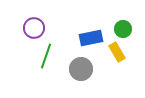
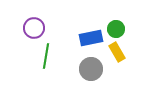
green circle: moved 7 px left
green line: rotated 10 degrees counterclockwise
gray circle: moved 10 px right
